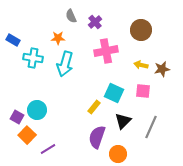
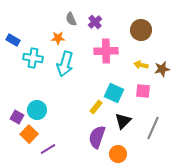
gray semicircle: moved 3 px down
pink cross: rotated 10 degrees clockwise
yellow rectangle: moved 2 px right
gray line: moved 2 px right, 1 px down
orange square: moved 2 px right, 1 px up
